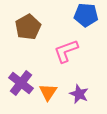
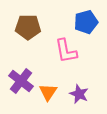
blue pentagon: moved 7 px down; rotated 20 degrees counterclockwise
brown pentagon: rotated 30 degrees clockwise
pink L-shape: rotated 80 degrees counterclockwise
purple cross: moved 2 px up
